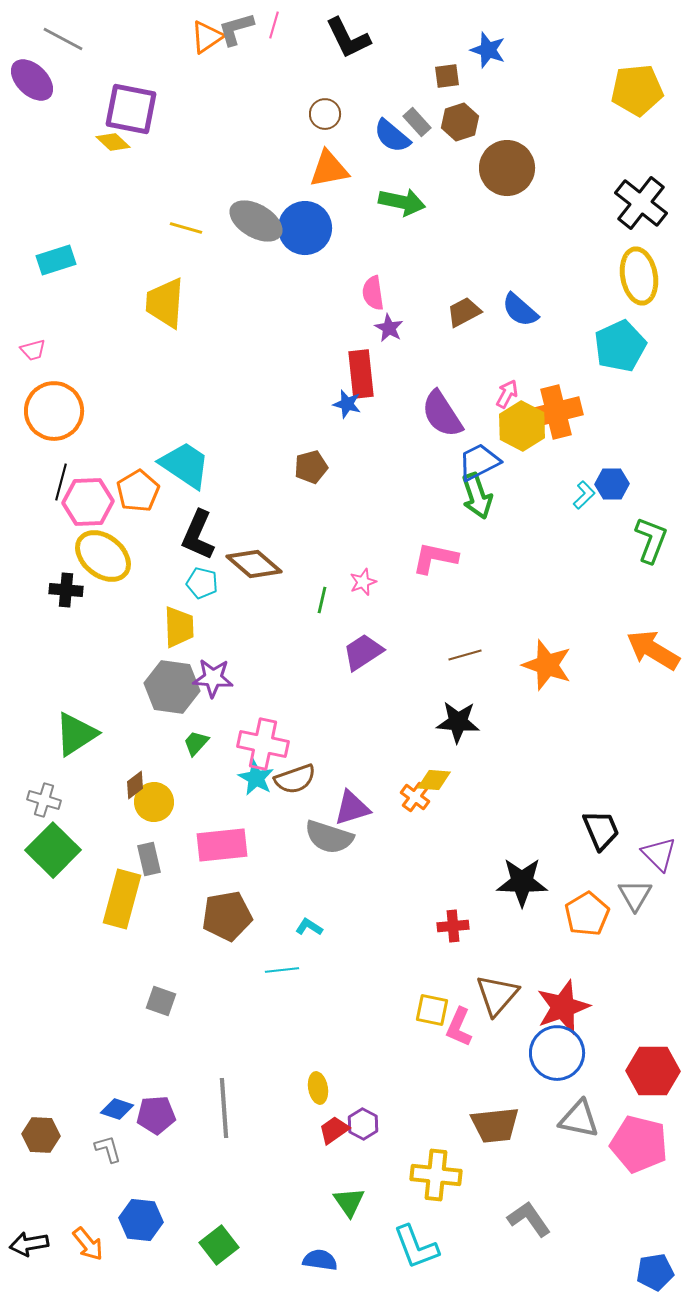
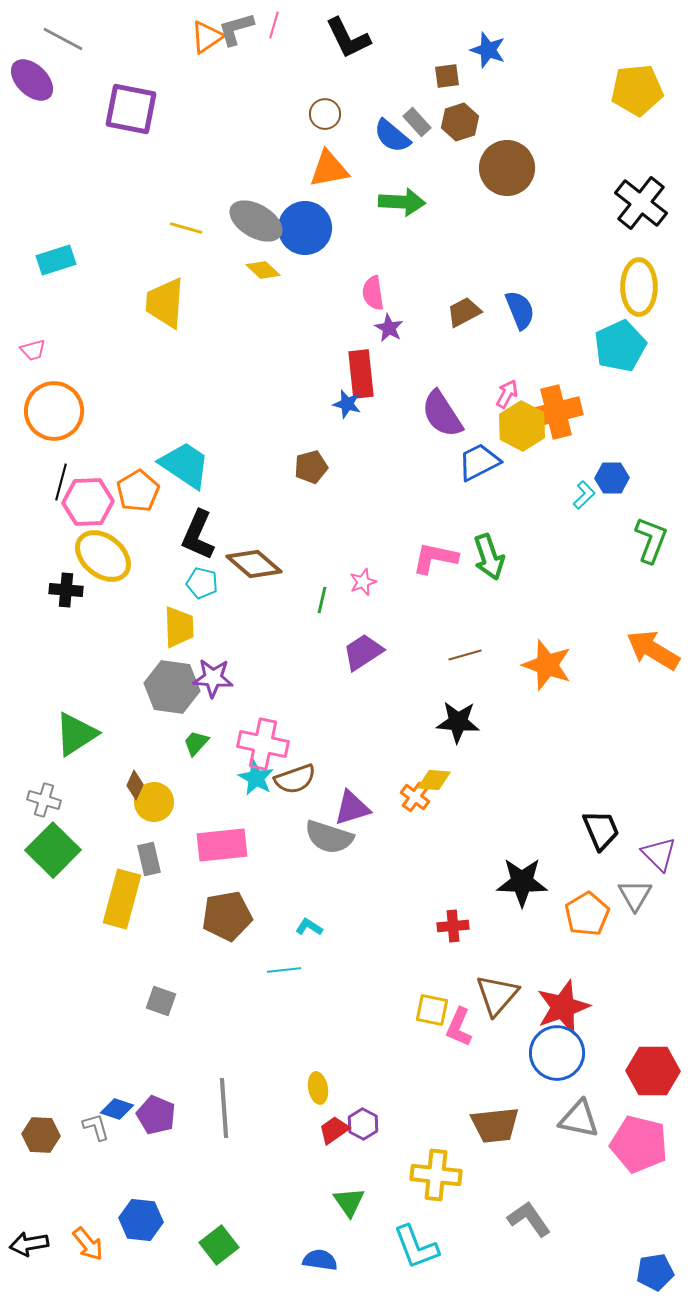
yellow diamond at (113, 142): moved 150 px right, 128 px down
green arrow at (402, 202): rotated 9 degrees counterclockwise
yellow ellipse at (639, 276): moved 11 px down; rotated 10 degrees clockwise
blue semicircle at (520, 310): rotated 153 degrees counterclockwise
blue hexagon at (612, 484): moved 6 px up
green arrow at (477, 496): moved 12 px right, 61 px down
brown diamond at (135, 785): rotated 28 degrees counterclockwise
cyan line at (282, 970): moved 2 px right
purple pentagon at (156, 1115): rotated 27 degrees clockwise
gray L-shape at (108, 1149): moved 12 px left, 22 px up
